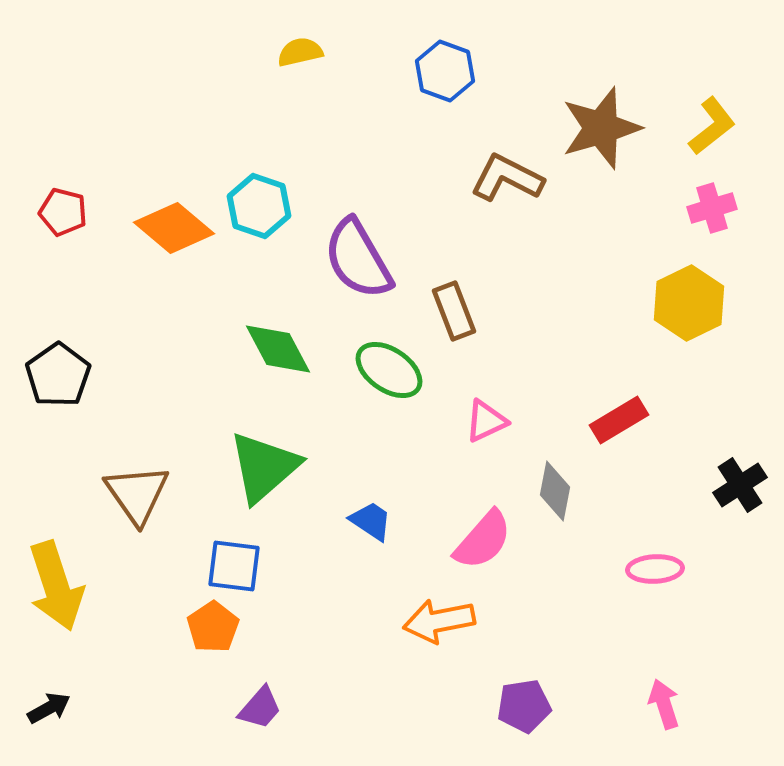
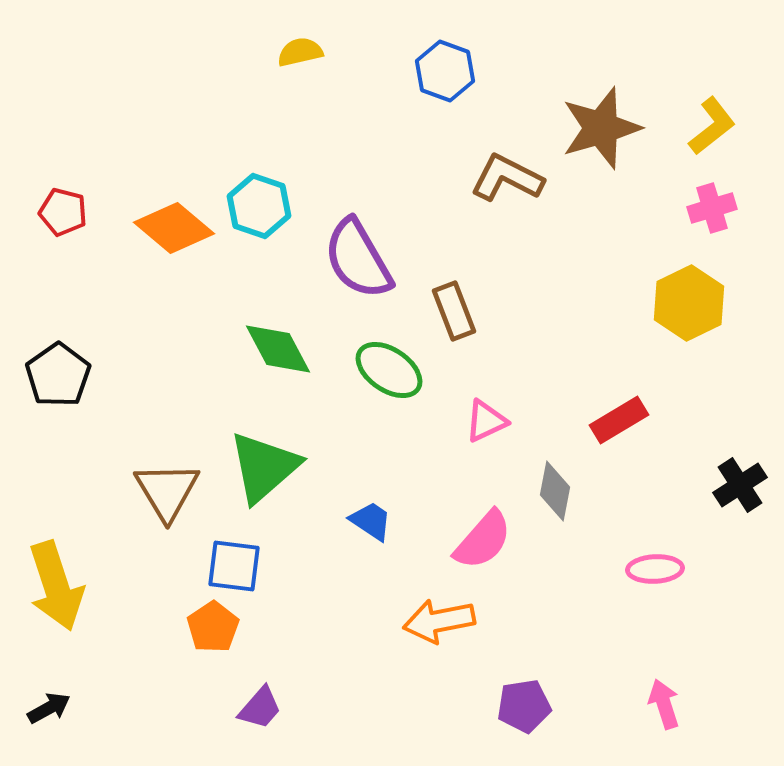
brown triangle: moved 30 px right, 3 px up; rotated 4 degrees clockwise
